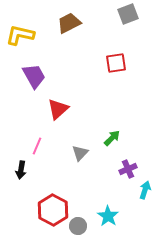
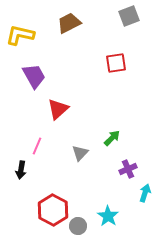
gray square: moved 1 px right, 2 px down
cyan arrow: moved 3 px down
